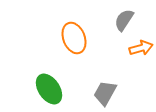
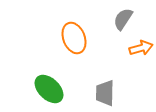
gray semicircle: moved 1 px left, 1 px up
green ellipse: rotated 12 degrees counterclockwise
gray trapezoid: rotated 28 degrees counterclockwise
